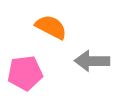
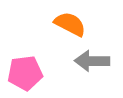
orange semicircle: moved 19 px right, 3 px up
